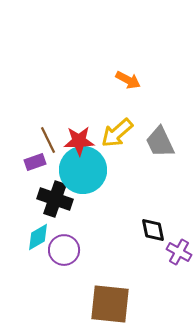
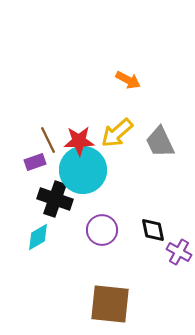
purple circle: moved 38 px right, 20 px up
